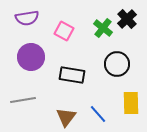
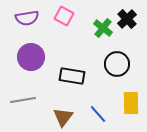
pink square: moved 15 px up
black rectangle: moved 1 px down
brown triangle: moved 3 px left
